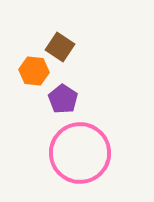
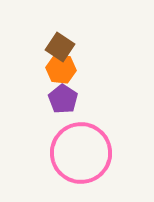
orange hexagon: moved 27 px right, 2 px up
pink circle: moved 1 px right
